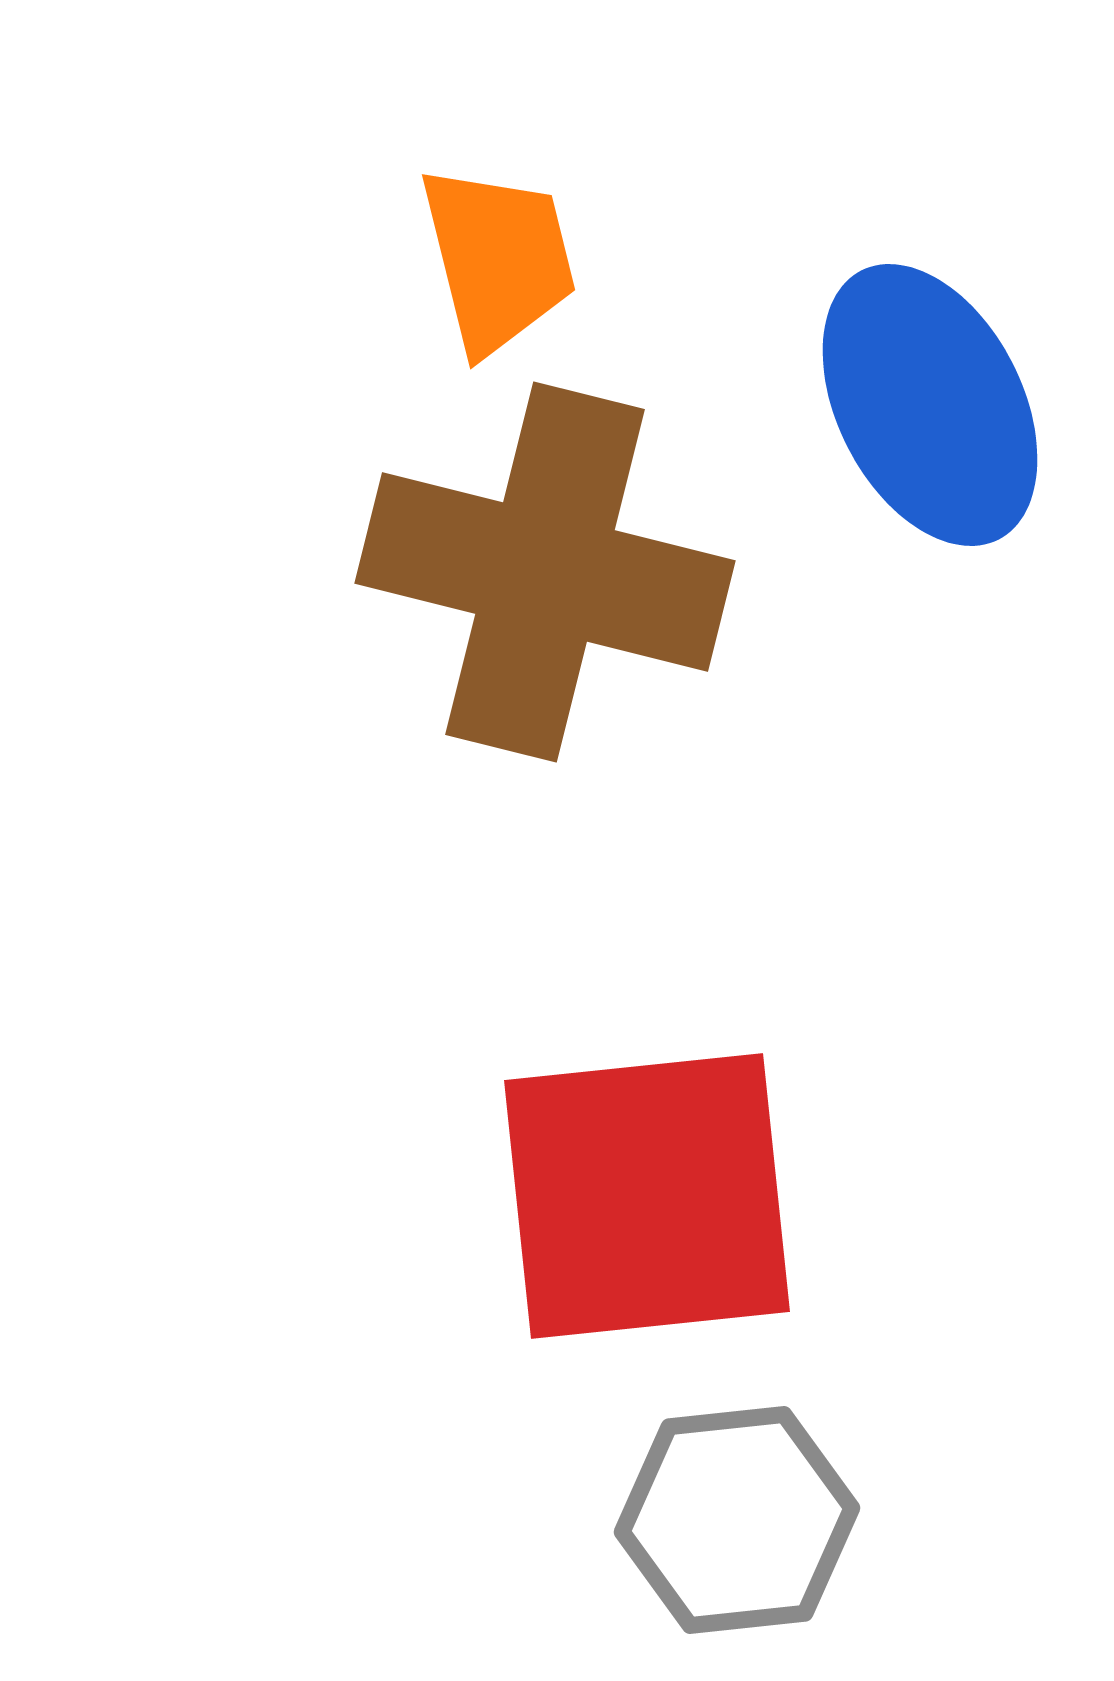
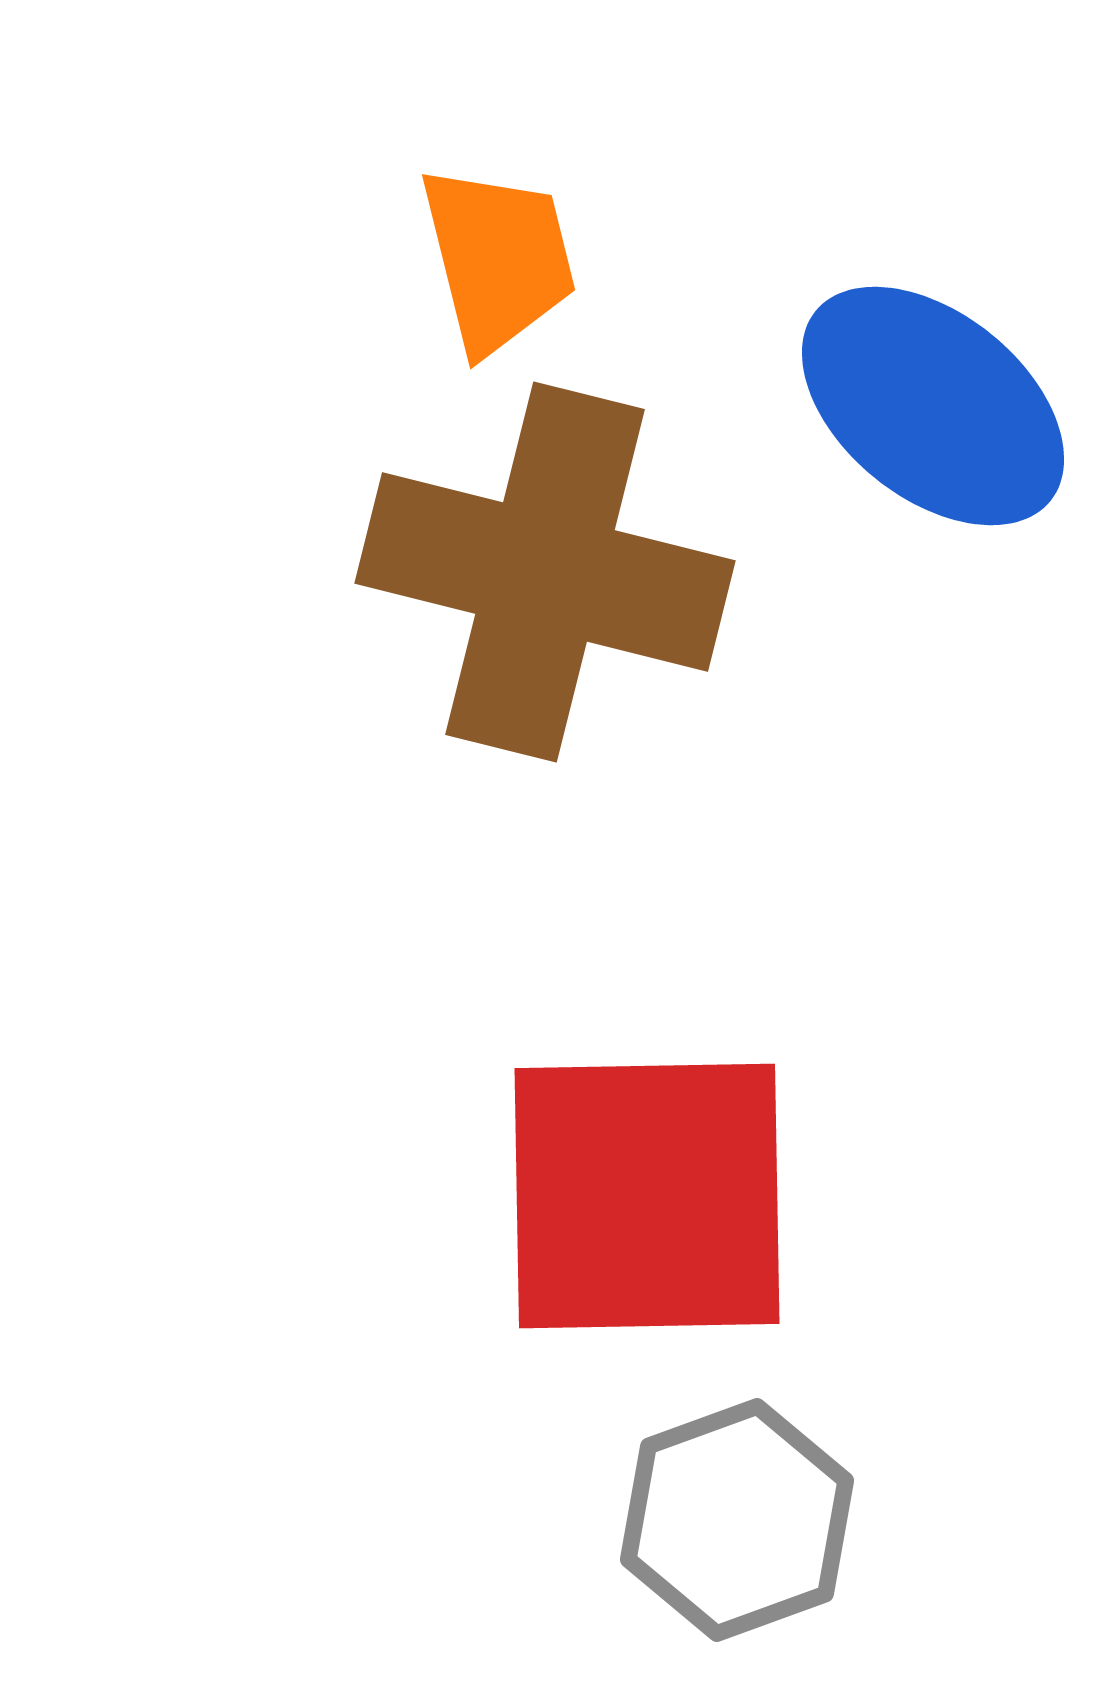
blue ellipse: moved 3 px right, 1 px down; rotated 24 degrees counterclockwise
red square: rotated 5 degrees clockwise
gray hexagon: rotated 14 degrees counterclockwise
